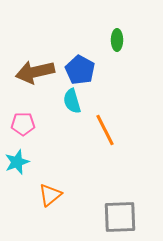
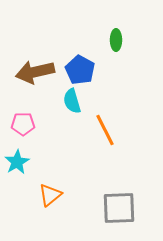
green ellipse: moved 1 px left
cyan star: rotated 10 degrees counterclockwise
gray square: moved 1 px left, 9 px up
